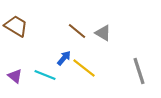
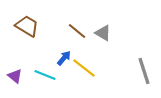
brown trapezoid: moved 11 px right
gray line: moved 5 px right
